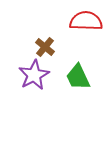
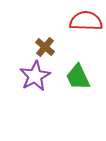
purple star: moved 1 px right, 1 px down
